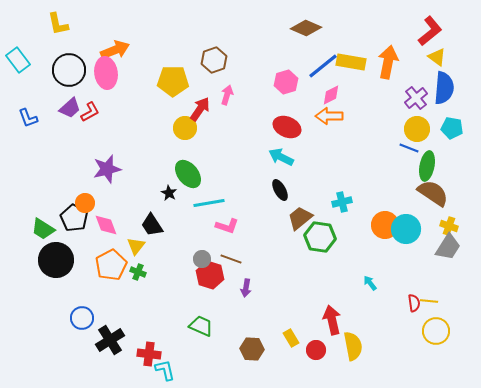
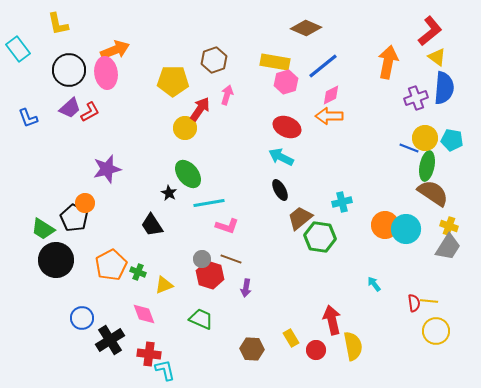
cyan rectangle at (18, 60): moved 11 px up
yellow rectangle at (351, 62): moved 76 px left
purple cross at (416, 98): rotated 20 degrees clockwise
cyan pentagon at (452, 128): moved 12 px down
yellow circle at (417, 129): moved 8 px right, 9 px down
pink diamond at (106, 225): moved 38 px right, 89 px down
yellow triangle at (136, 246): moved 28 px right, 39 px down; rotated 30 degrees clockwise
cyan arrow at (370, 283): moved 4 px right, 1 px down
green trapezoid at (201, 326): moved 7 px up
